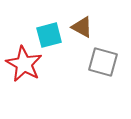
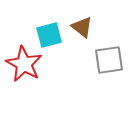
brown triangle: rotated 10 degrees clockwise
gray square: moved 6 px right, 2 px up; rotated 24 degrees counterclockwise
